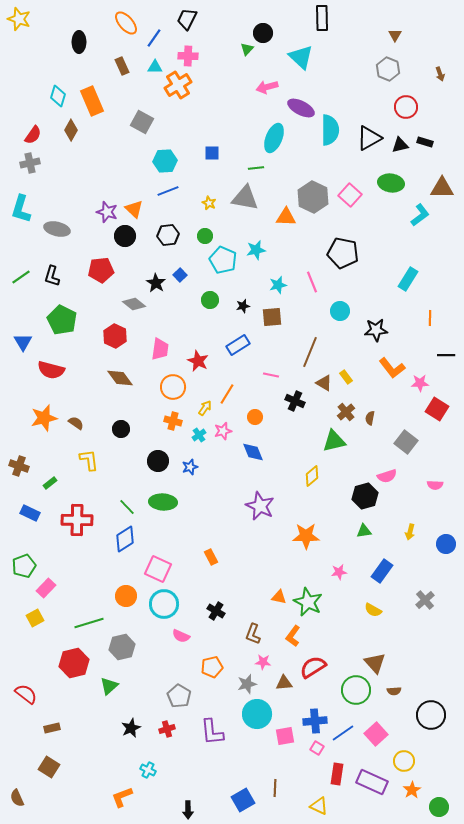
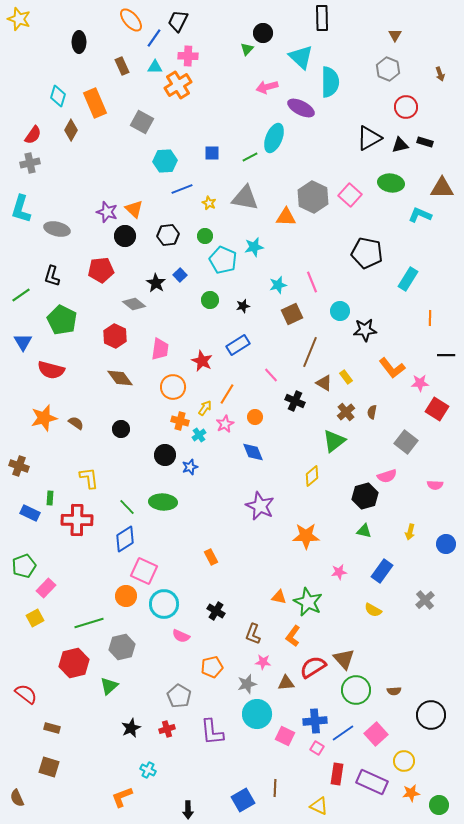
black trapezoid at (187, 19): moved 9 px left, 2 px down
orange ellipse at (126, 23): moved 5 px right, 3 px up
orange rectangle at (92, 101): moved 3 px right, 2 px down
cyan semicircle at (330, 130): moved 48 px up
green line at (256, 168): moved 6 px left, 11 px up; rotated 21 degrees counterclockwise
blue line at (168, 191): moved 14 px right, 2 px up
cyan L-shape at (420, 215): rotated 120 degrees counterclockwise
cyan star at (256, 250): moved 2 px left, 3 px up
black pentagon at (343, 253): moved 24 px right
green line at (21, 277): moved 18 px down
brown square at (272, 317): moved 20 px right, 3 px up; rotated 20 degrees counterclockwise
black star at (376, 330): moved 11 px left
red star at (198, 361): moved 4 px right
pink line at (271, 375): rotated 35 degrees clockwise
brown semicircle at (370, 418): moved 2 px right, 6 px up
orange cross at (173, 421): moved 7 px right
pink star at (223, 431): moved 2 px right, 7 px up; rotated 12 degrees counterclockwise
green triangle at (334, 441): rotated 25 degrees counterclockwise
yellow L-shape at (89, 460): moved 18 px down
black circle at (158, 461): moved 7 px right, 6 px up
green rectangle at (50, 483): moved 15 px down; rotated 48 degrees counterclockwise
green triangle at (364, 531): rotated 21 degrees clockwise
pink square at (158, 569): moved 14 px left, 2 px down
brown triangle at (375, 663): moved 31 px left, 4 px up
brown triangle at (284, 683): moved 2 px right
brown rectangle at (52, 728): rotated 28 degrees clockwise
pink square at (285, 736): rotated 36 degrees clockwise
brown square at (49, 767): rotated 15 degrees counterclockwise
orange star at (412, 790): moved 1 px left, 3 px down; rotated 24 degrees clockwise
green circle at (439, 807): moved 2 px up
